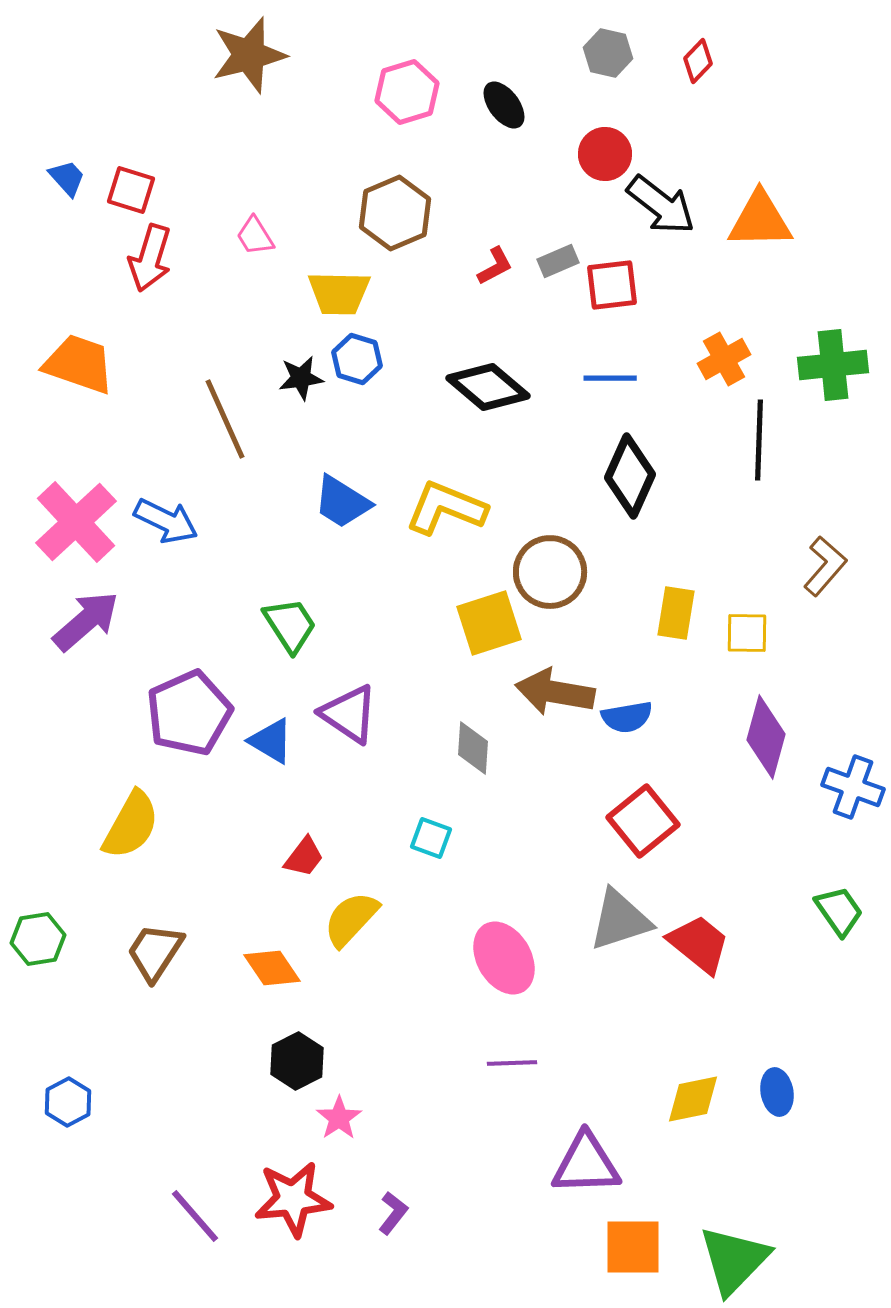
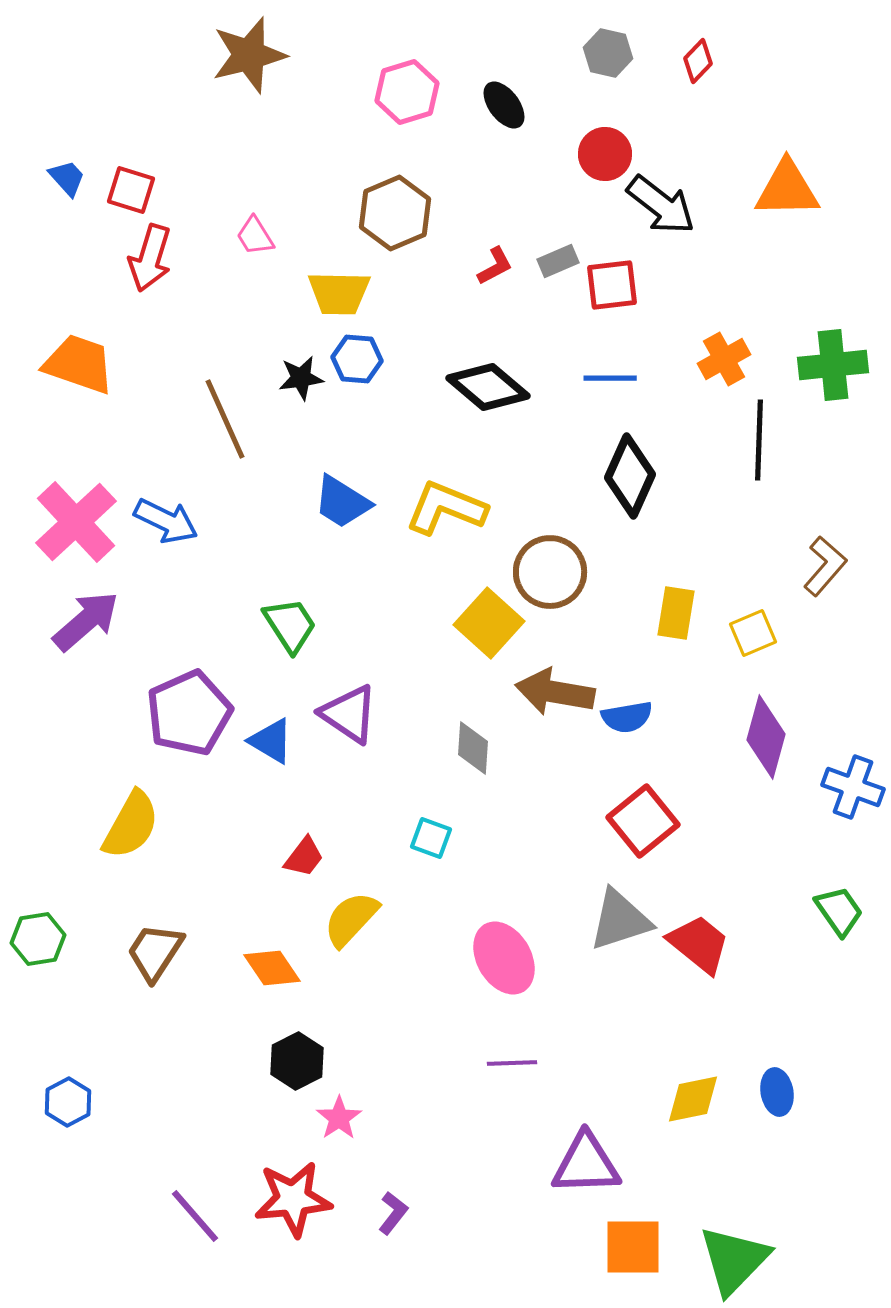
orange triangle at (760, 220): moved 27 px right, 31 px up
blue hexagon at (357, 359): rotated 12 degrees counterclockwise
yellow square at (489, 623): rotated 30 degrees counterclockwise
yellow square at (747, 633): moved 6 px right; rotated 24 degrees counterclockwise
